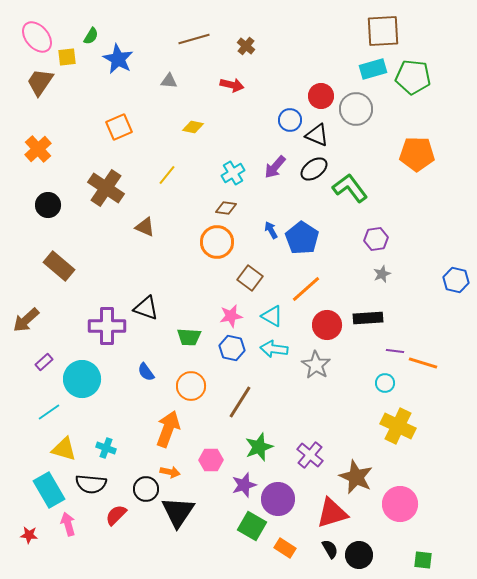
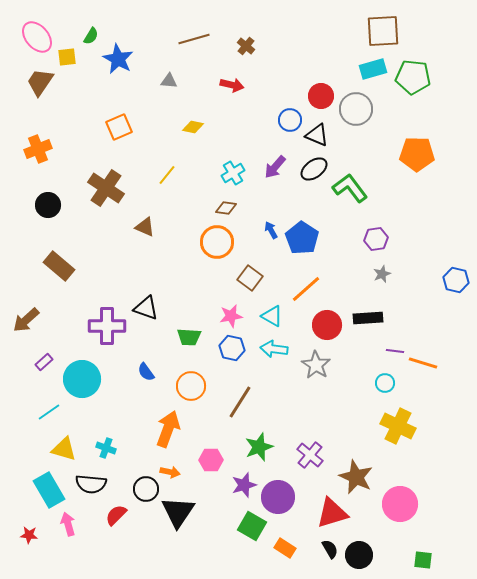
orange cross at (38, 149): rotated 20 degrees clockwise
purple circle at (278, 499): moved 2 px up
